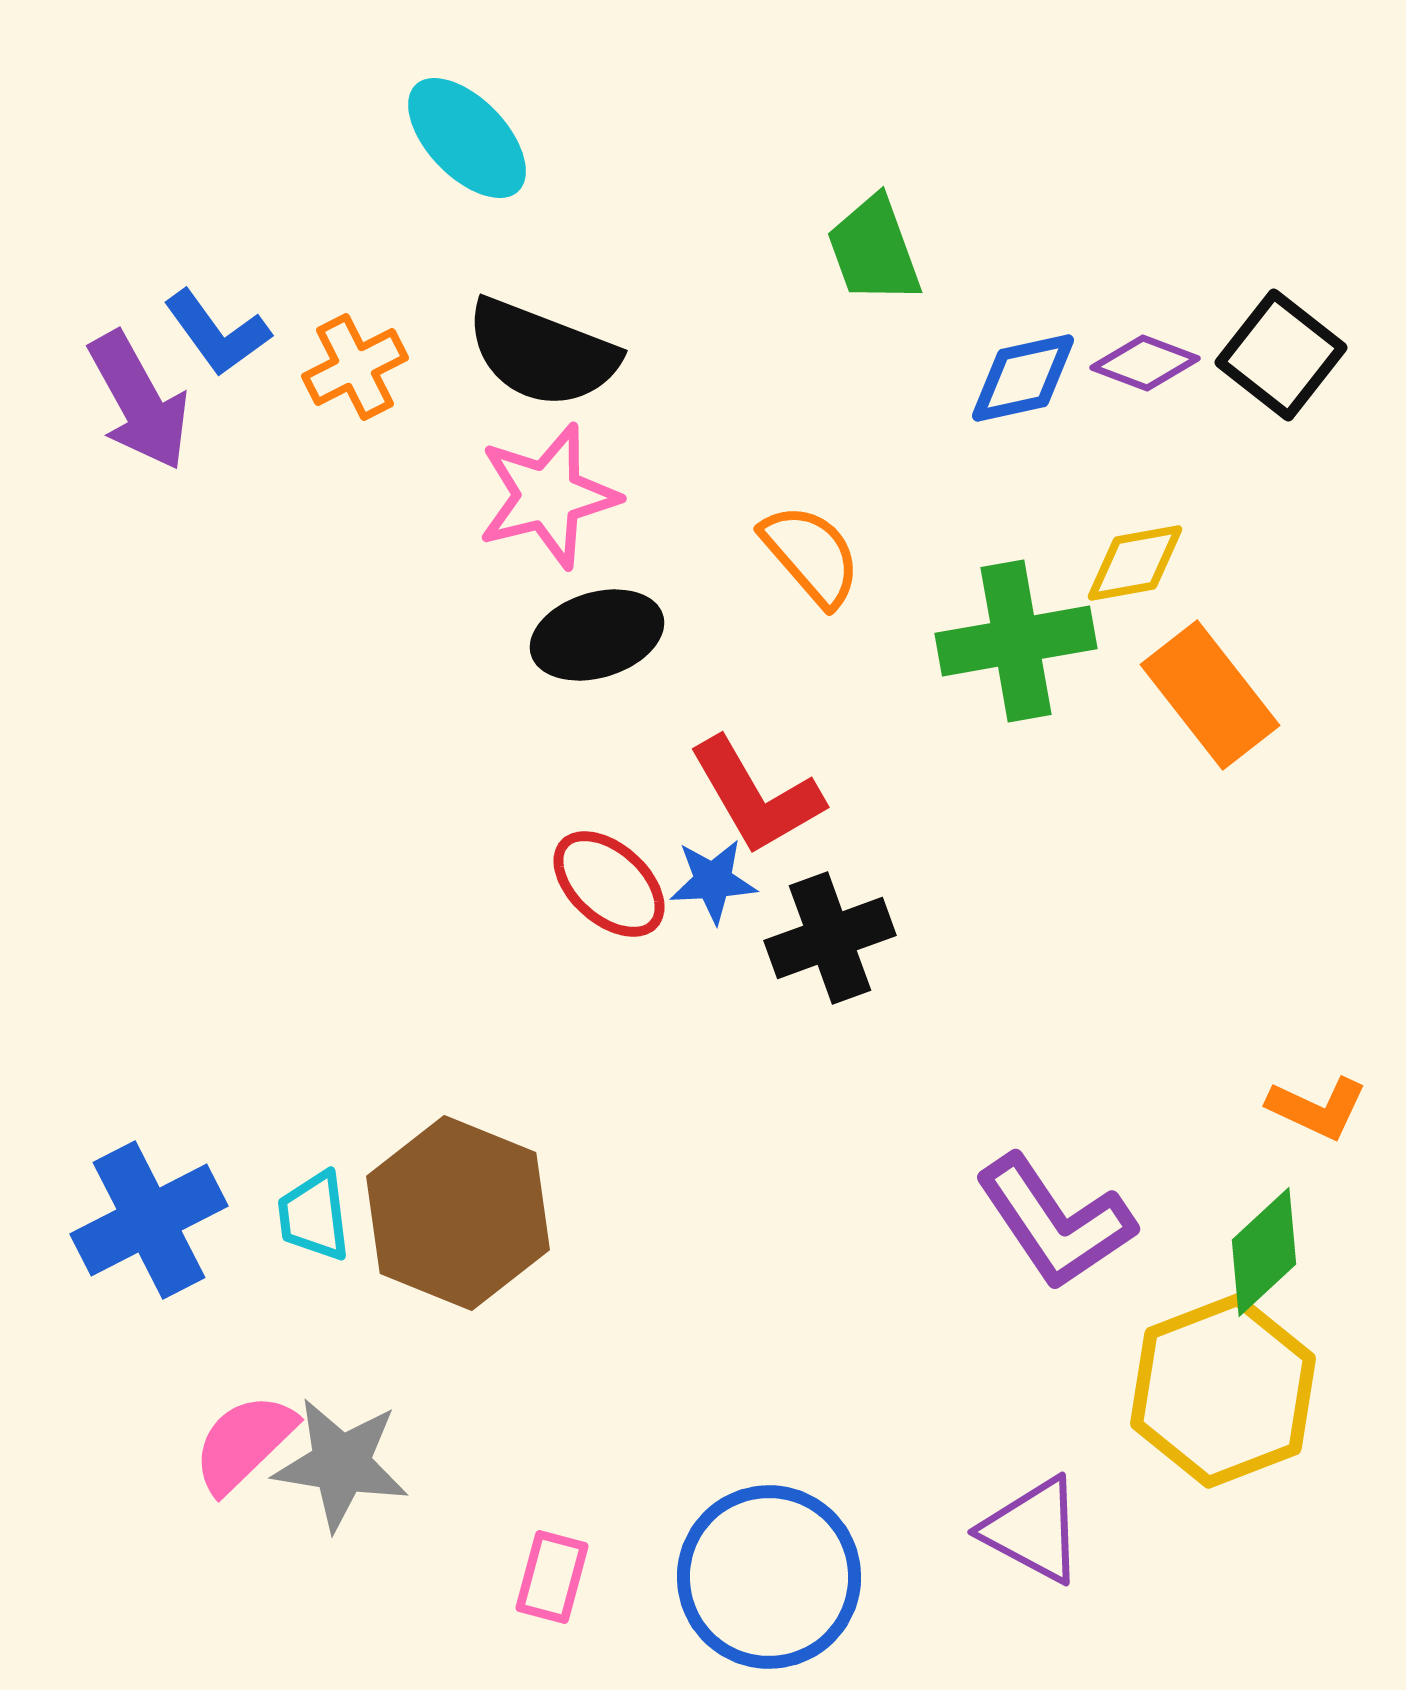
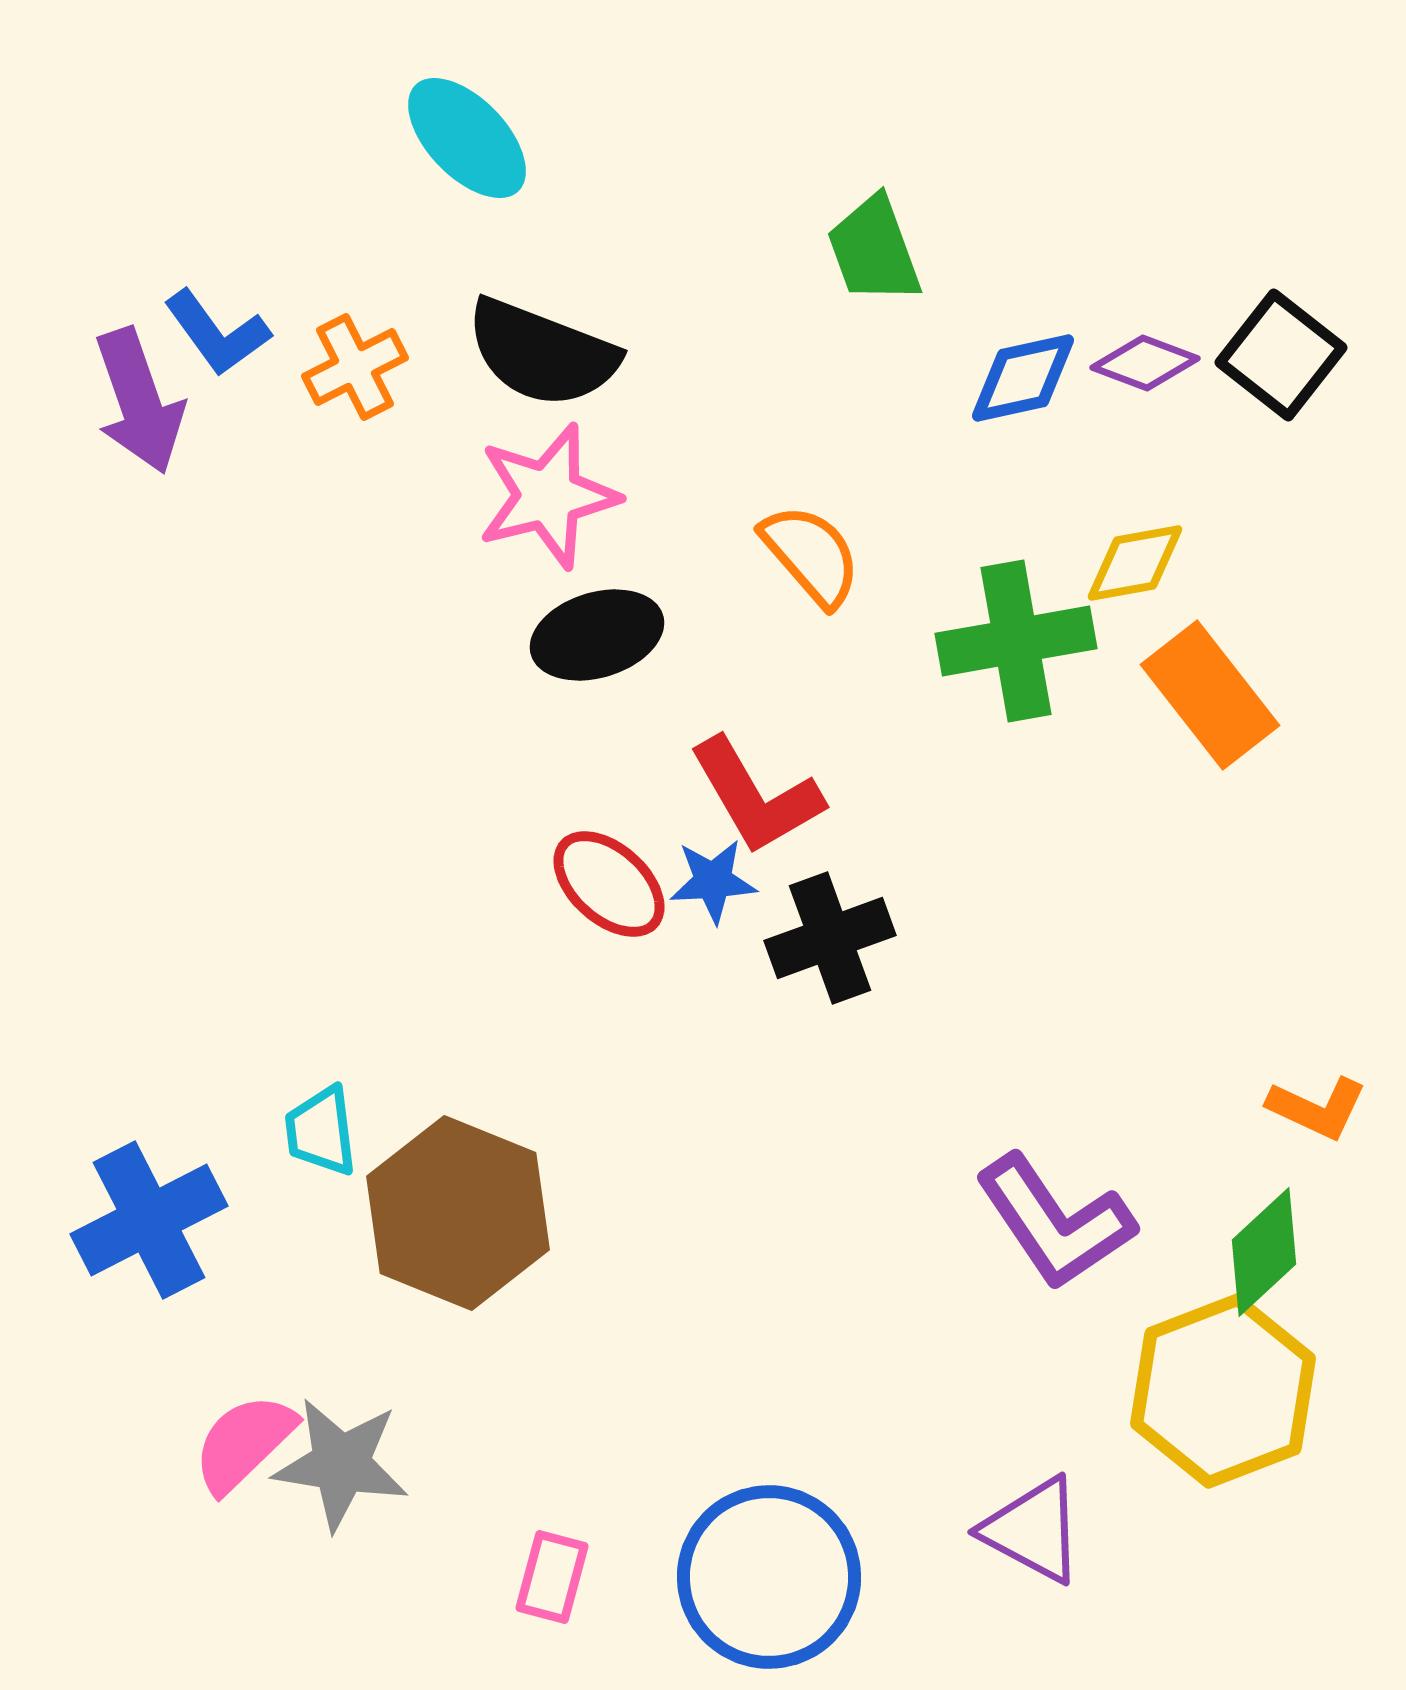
purple arrow: rotated 10 degrees clockwise
cyan trapezoid: moved 7 px right, 85 px up
